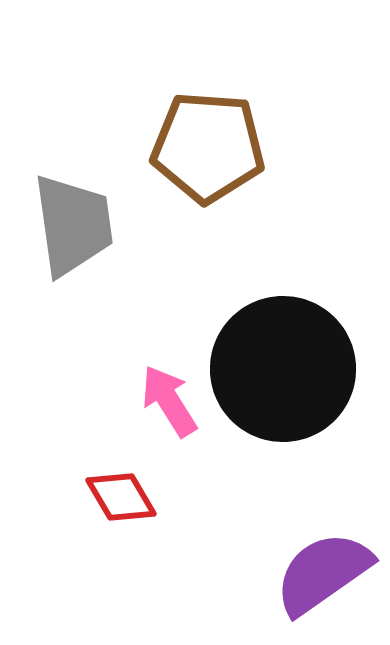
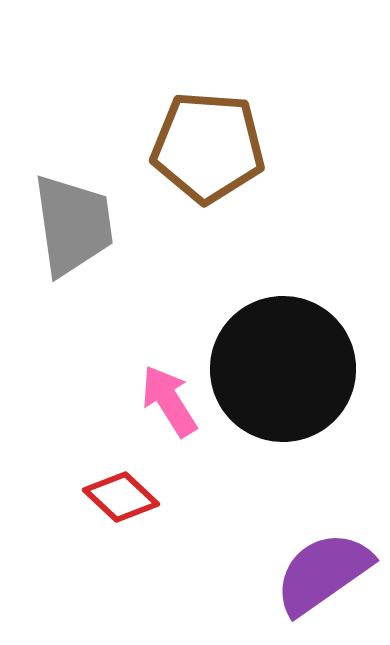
red diamond: rotated 16 degrees counterclockwise
